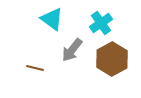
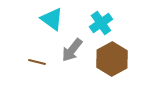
brown line: moved 2 px right, 6 px up
